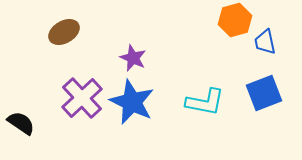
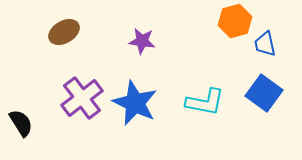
orange hexagon: moved 1 px down
blue trapezoid: moved 2 px down
purple star: moved 9 px right, 17 px up; rotated 16 degrees counterclockwise
blue square: rotated 33 degrees counterclockwise
purple cross: rotated 6 degrees clockwise
blue star: moved 3 px right, 1 px down
black semicircle: rotated 24 degrees clockwise
